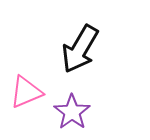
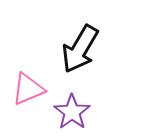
pink triangle: moved 2 px right, 3 px up
